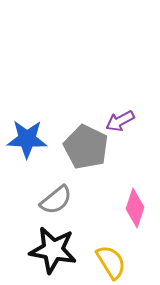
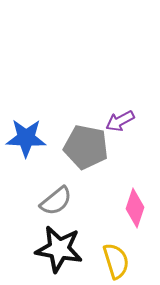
blue star: moved 1 px left, 1 px up
gray pentagon: rotated 15 degrees counterclockwise
gray semicircle: moved 1 px down
black star: moved 6 px right, 1 px up
yellow semicircle: moved 5 px right, 1 px up; rotated 15 degrees clockwise
